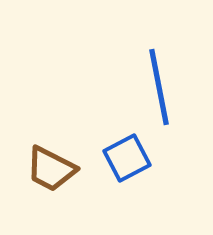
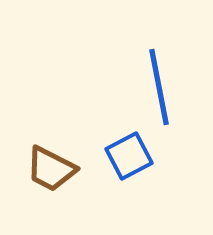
blue square: moved 2 px right, 2 px up
